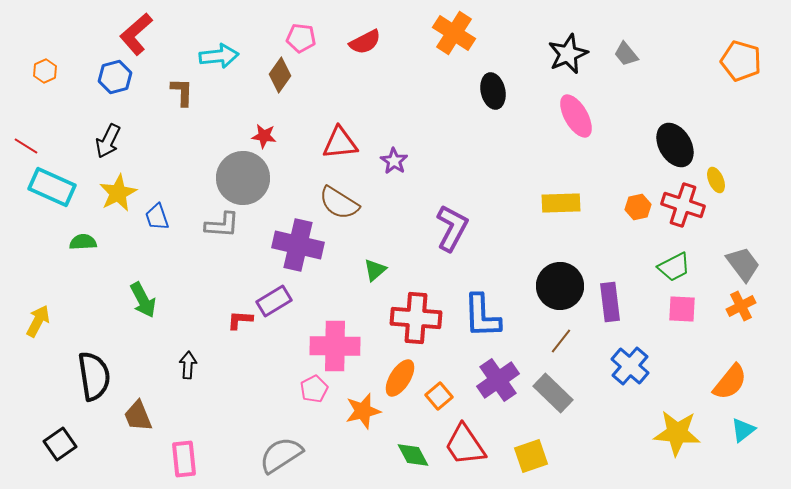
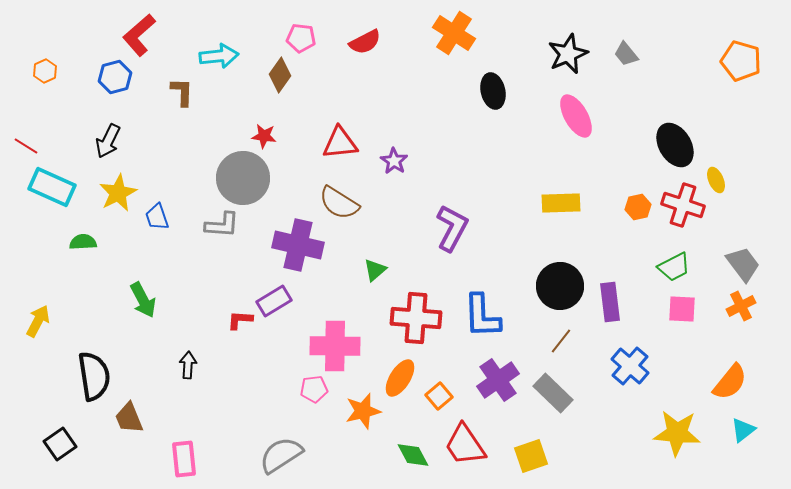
red L-shape at (136, 34): moved 3 px right, 1 px down
pink pentagon at (314, 389): rotated 20 degrees clockwise
brown trapezoid at (138, 416): moved 9 px left, 2 px down
